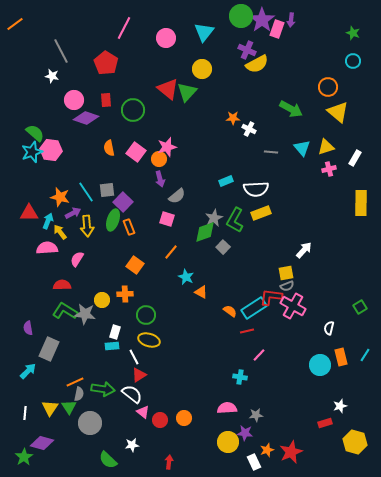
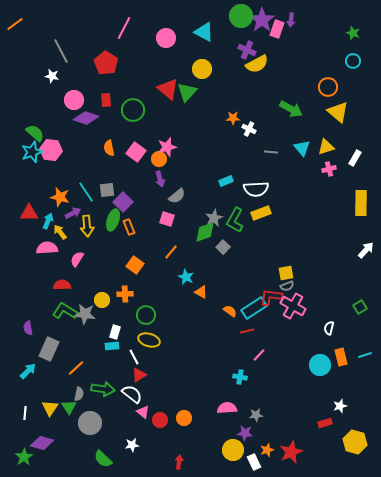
cyan triangle at (204, 32): rotated 40 degrees counterclockwise
white arrow at (304, 250): moved 62 px right
cyan line at (365, 355): rotated 40 degrees clockwise
orange line at (75, 382): moved 1 px right, 14 px up; rotated 18 degrees counterclockwise
yellow circle at (228, 442): moved 5 px right, 8 px down
green semicircle at (108, 460): moved 5 px left, 1 px up
red arrow at (169, 462): moved 10 px right
